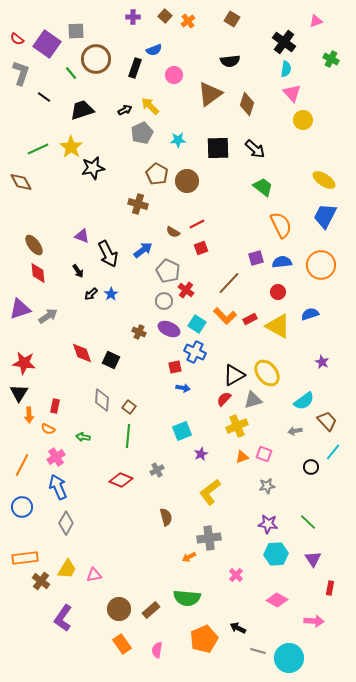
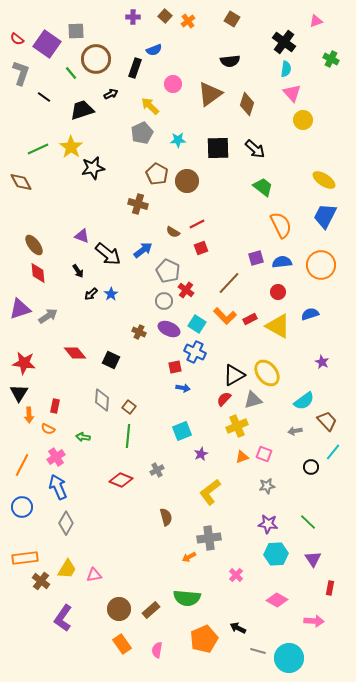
pink circle at (174, 75): moved 1 px left, 9 px down
black arrow at (125, 110): moved 14 px left, 16 px up
black arrow at (108, 254): rotated 24 degrees counterclockwise
red diamond at (82, 353): moved 7 px left; rotated 20 degrees counterclockwise
